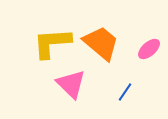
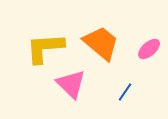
yellow L-shape: moved 7 px left, 5 px down
